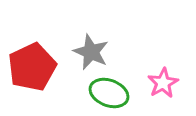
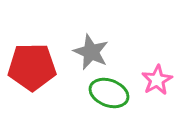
red pentagon: rotated 24 degrees clockwise
pink star: moved 6 px left, 3 px up
